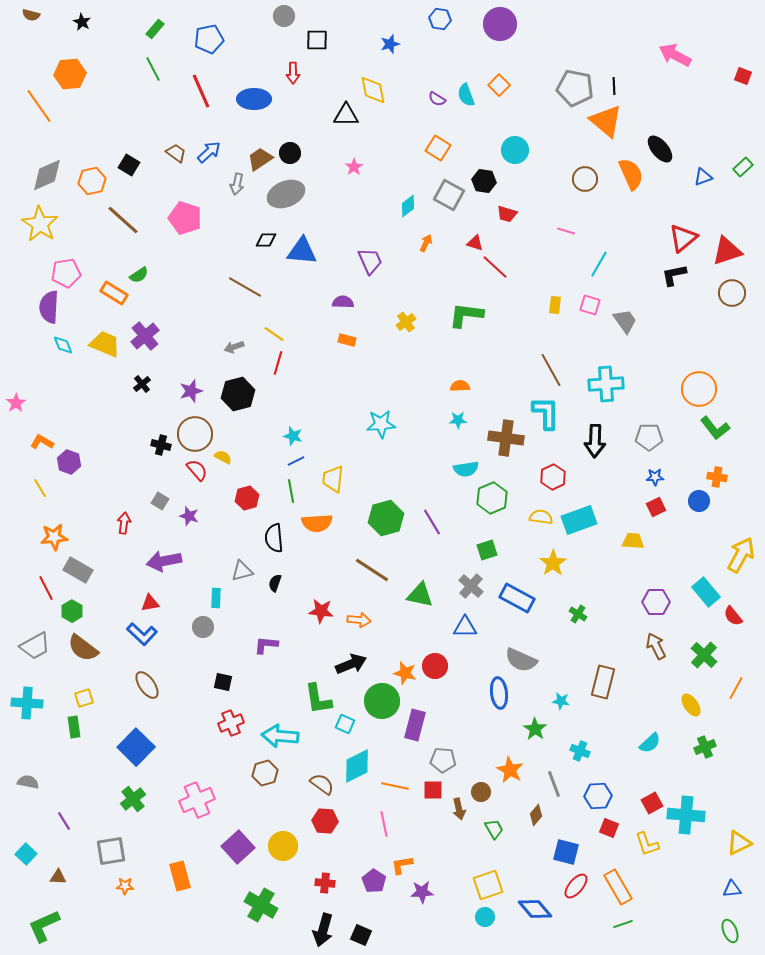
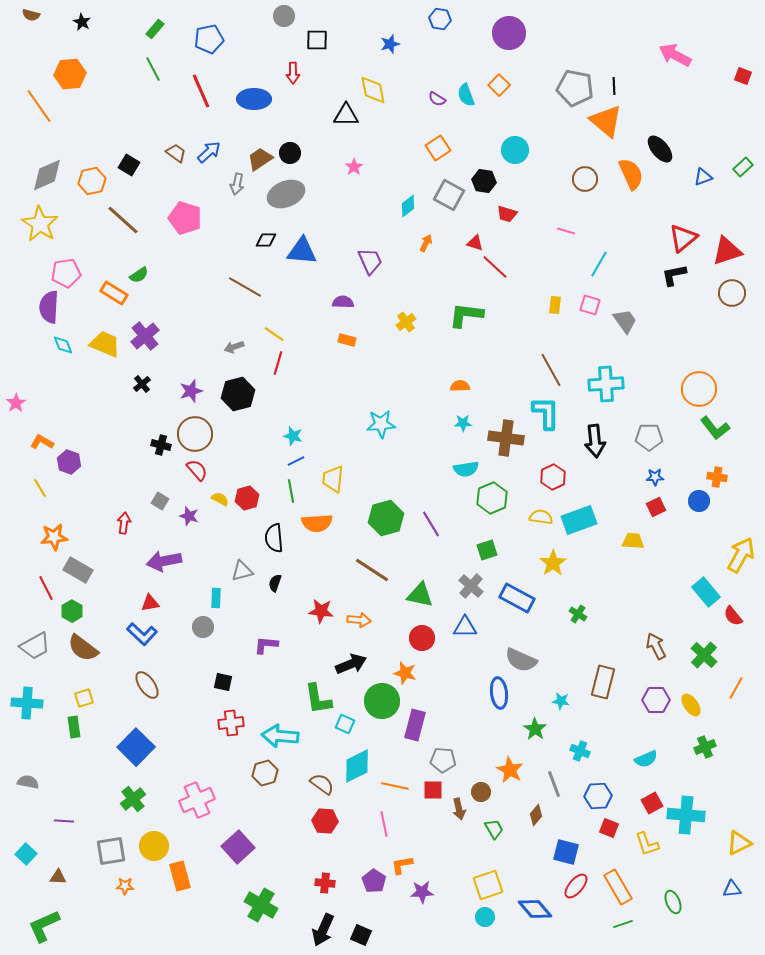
purple circle at (500, 24): moved 9 px right, 9 px down
orange square at (438, 148): rotated 25 degrees clockwise
cyan star at (458, 420): moved 5 px right, 3 px down
black arrow at (595, 441): rotated 8 degrees counterclockwise
yellow semicircle at (223, 457): moved 3 px left, 42 px down
purple line at (432, 522): moved 1 px left, 2 px down
purple hexagon at (656, 602): moved 98 px down
red circle at (435, 666): moved 13 px left, 28 px up
red cross at (231, 723): rotated 15 degrees clockwise
cyan semicircle at (650, 743): moved 4 px left, 16 px down; rotated 20 degrees clockwise
purple line at (64, 821): rotated 54 degrees counterclockwise
yellow circle at (283, 846): moved 129 px left
black arrow at (323, 930): rotated 8 degrees clockwise
green ellipse at (730, 931): moved 57 px left, 29 px up
